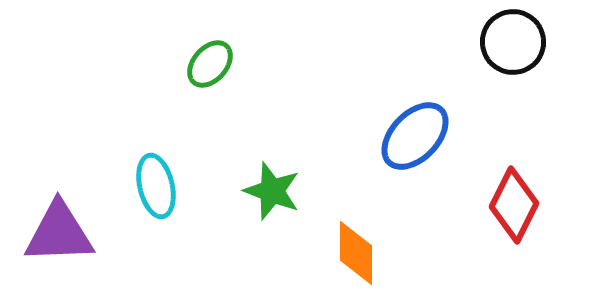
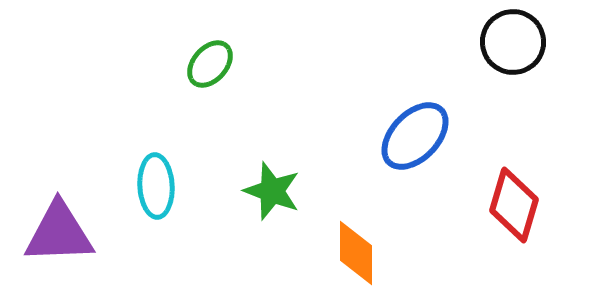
cyan ellipse: rotated 10 degrees clockwise
red diamond: rotated 10 degrees counterclockwise
